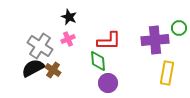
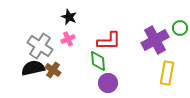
green circle: moved 1 px right
purple cross: rotated 24 degrees counterclockwise
black semicircle: rotated 15 degrees clockwise
